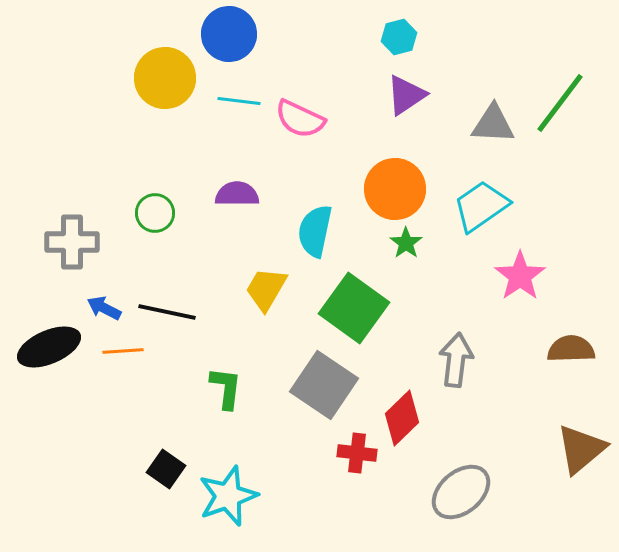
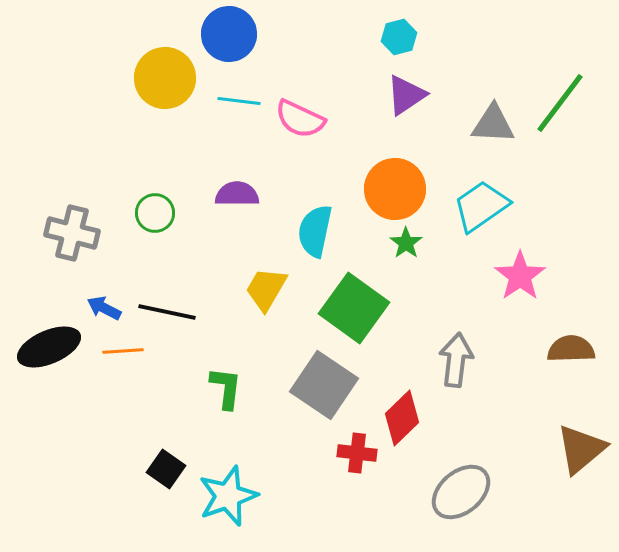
gray cross: moved 9 px up; rotated 14 degrees clockwise
